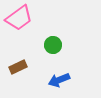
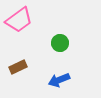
pink trapezoid: moved 2 px down
green circle: moved 7 px right, 2 px up
